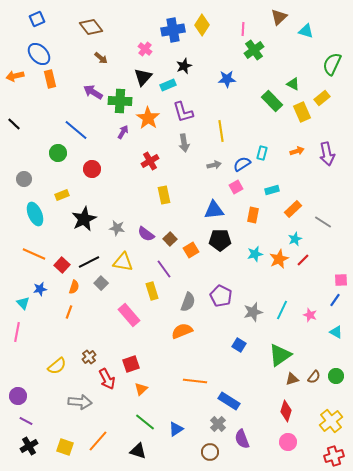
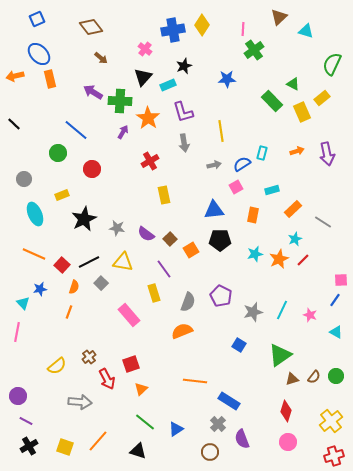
yellow rectangle at (152, 291): moved 2 px right, 2 px down
